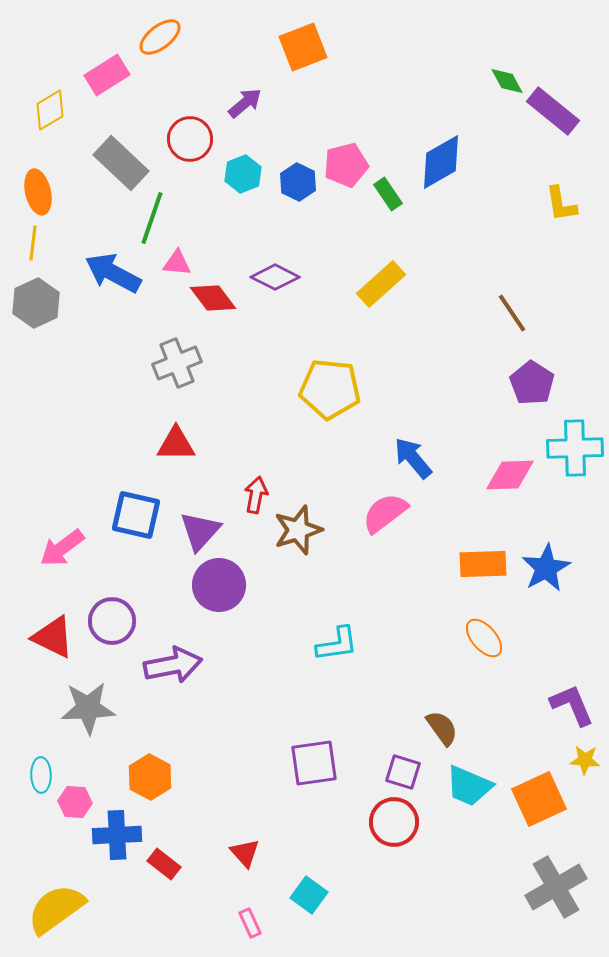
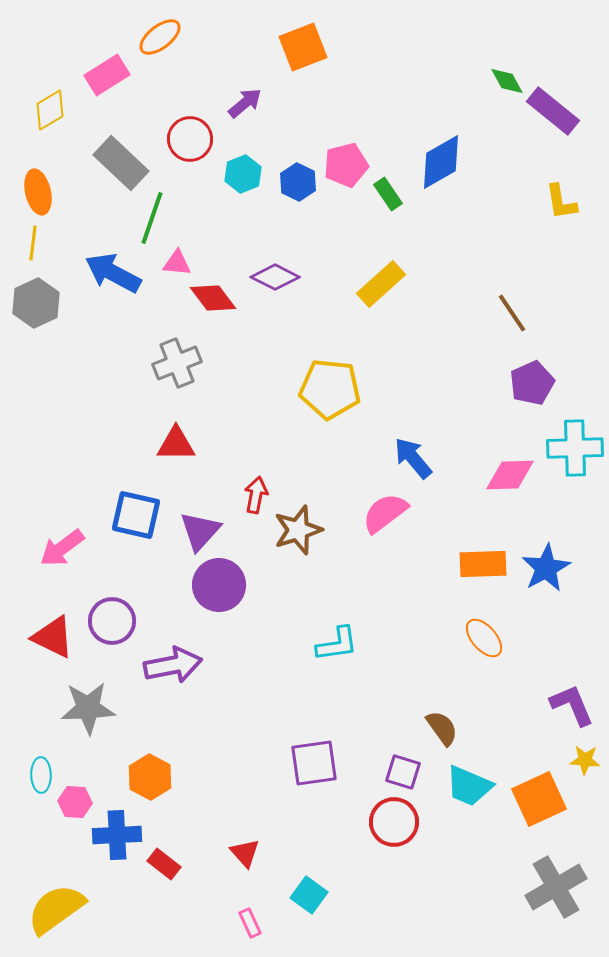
yellow L-shape at (561, 204): moved 2 px up
purple pentagon at (532, 383): rotated 15 degrees clockwise
